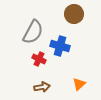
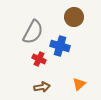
brown circle: moved 3 px down
